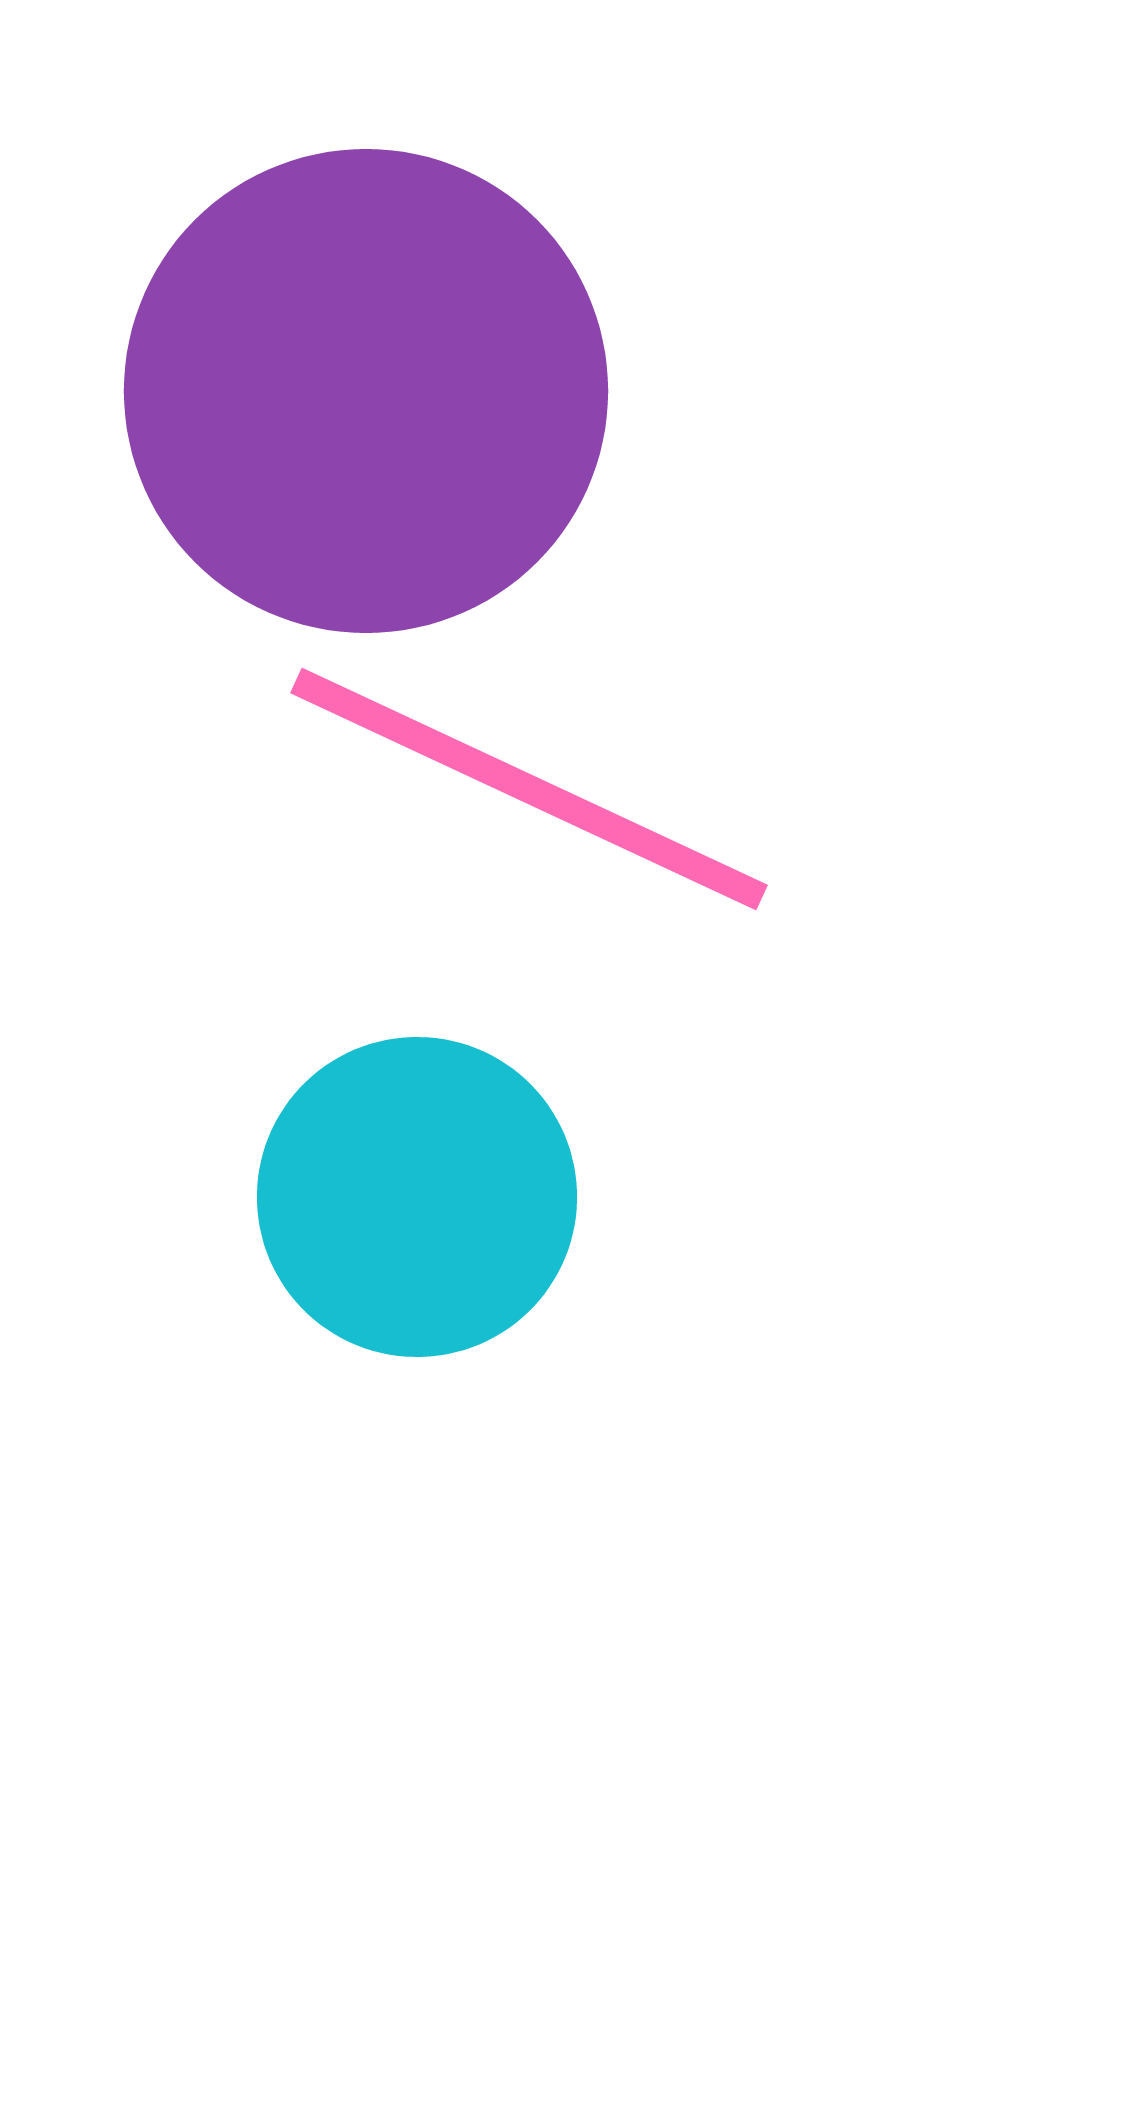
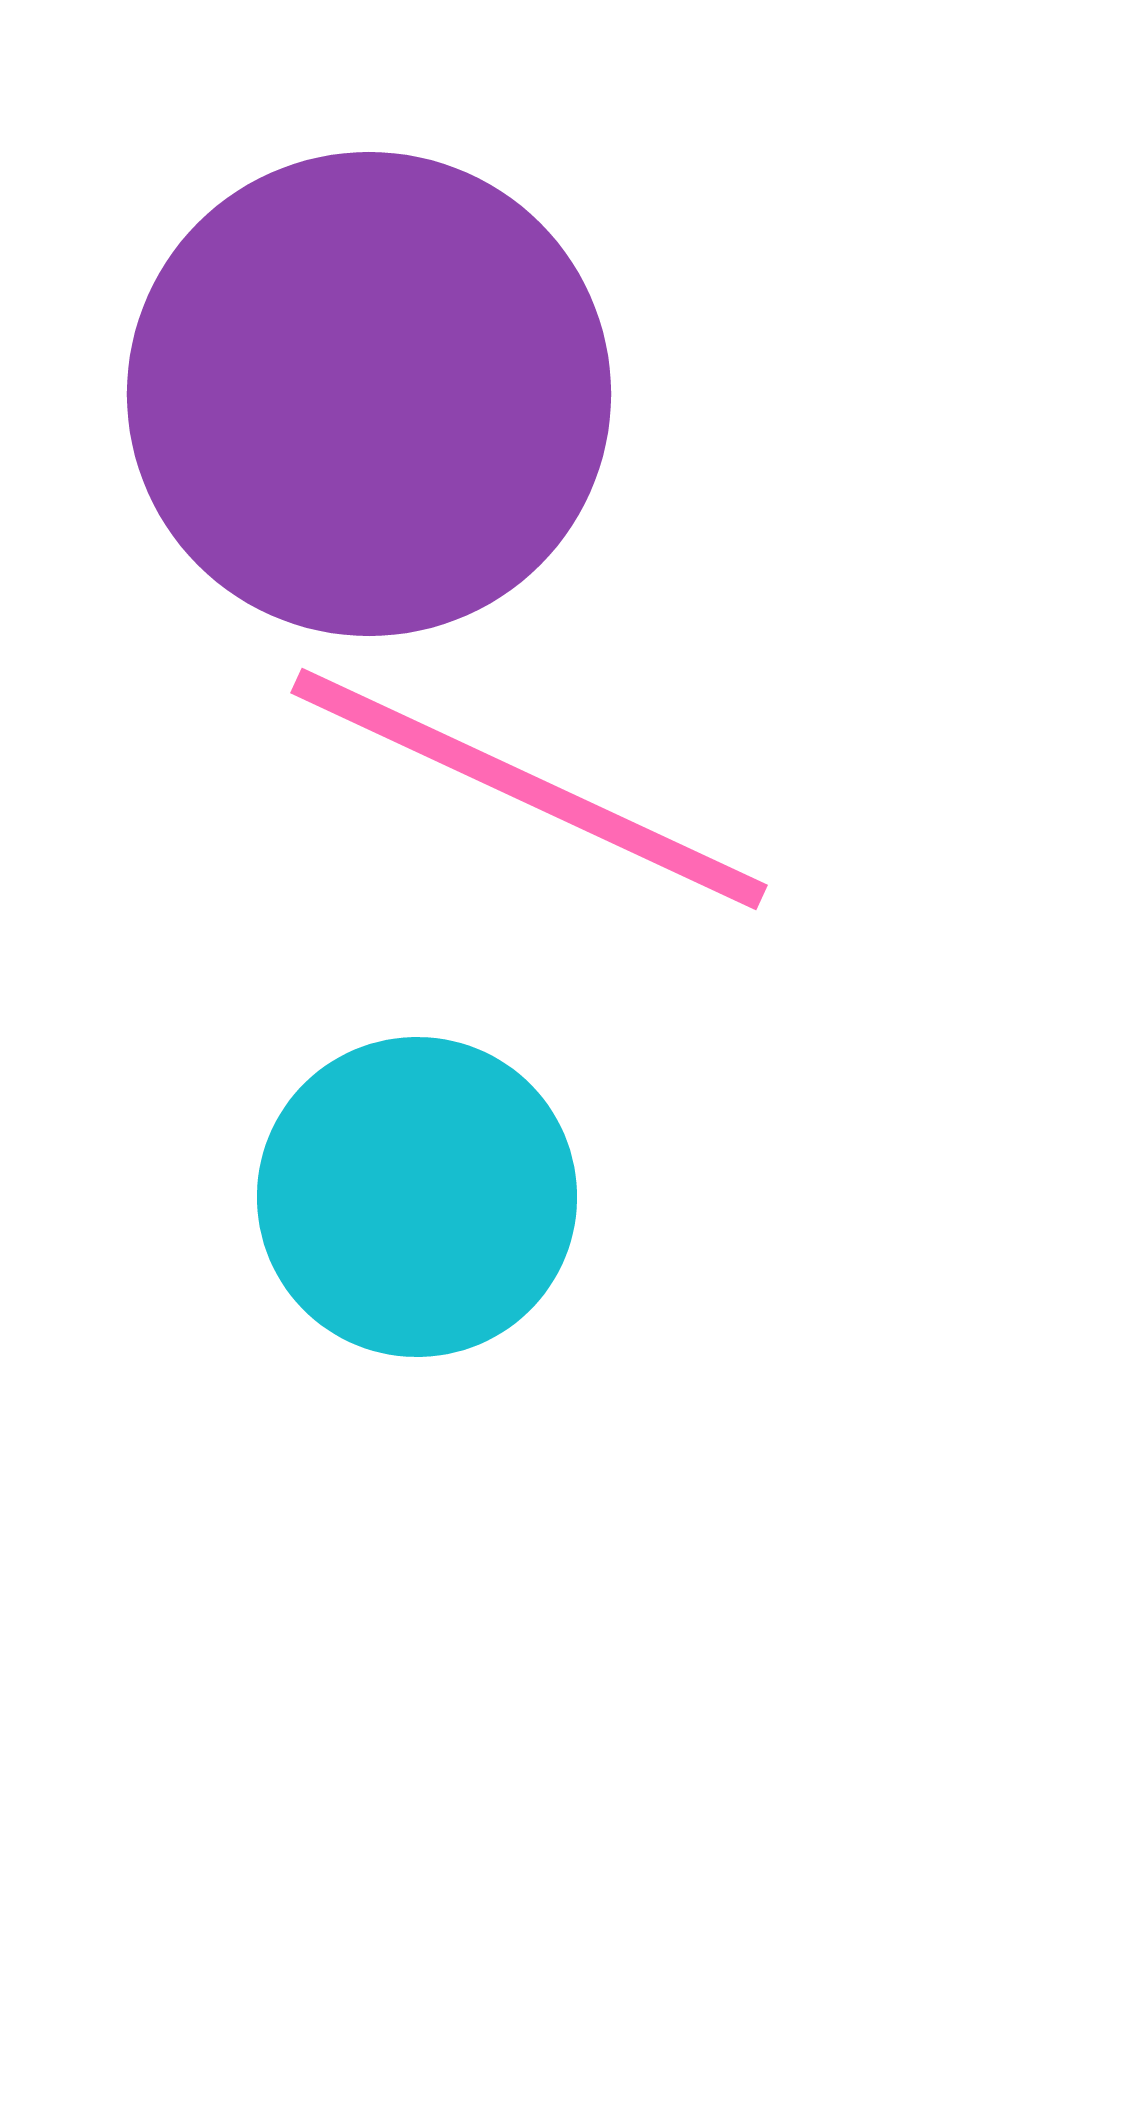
purple circle: moved 3 px right, 3 px down
